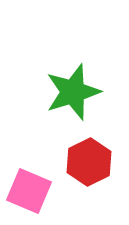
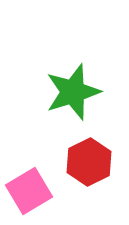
pink square: rotated 36 degrees clockwise
